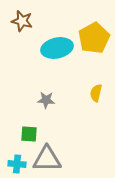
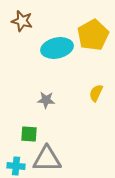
yellow pentagon: moved 1 px left, 3 px up
yellow semicircle: rotated 12 degrees clockwise
cyan cross: moved 1 px left, 2 px down
